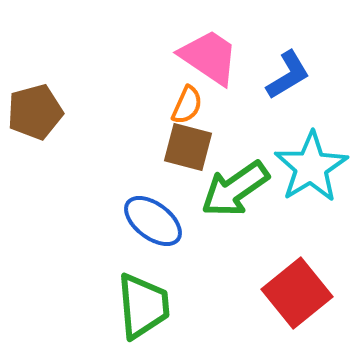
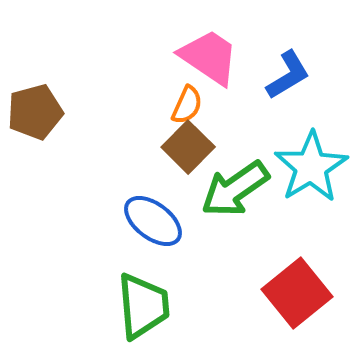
brown square: rotated 30 degrees clockwise
